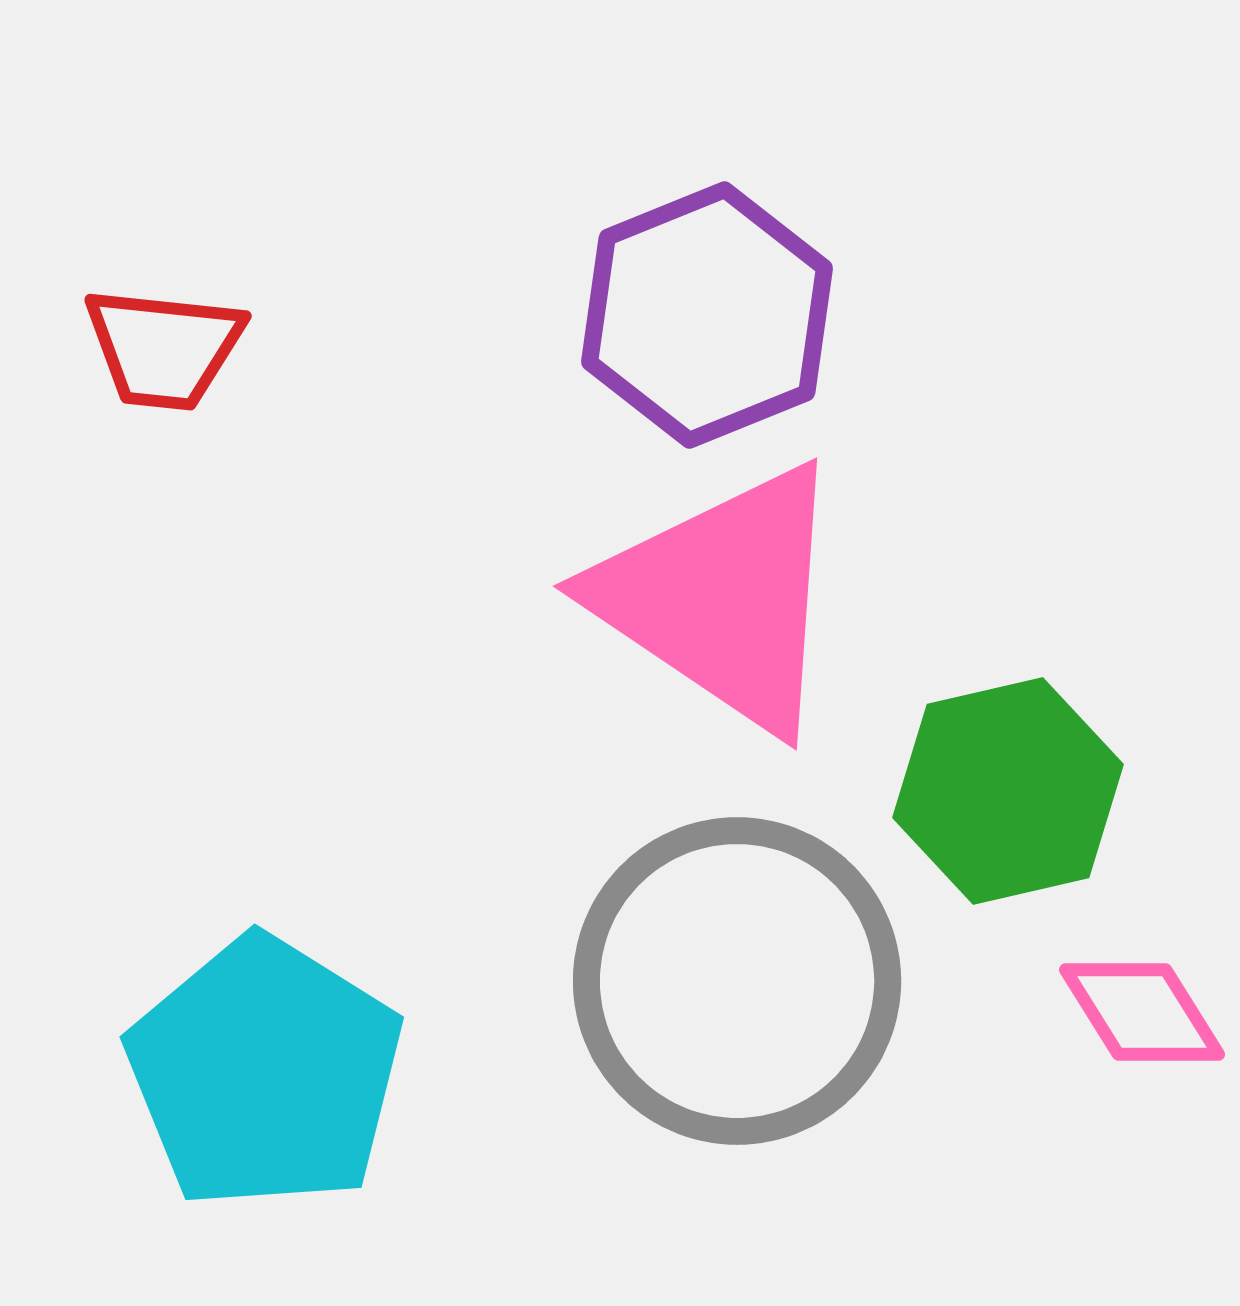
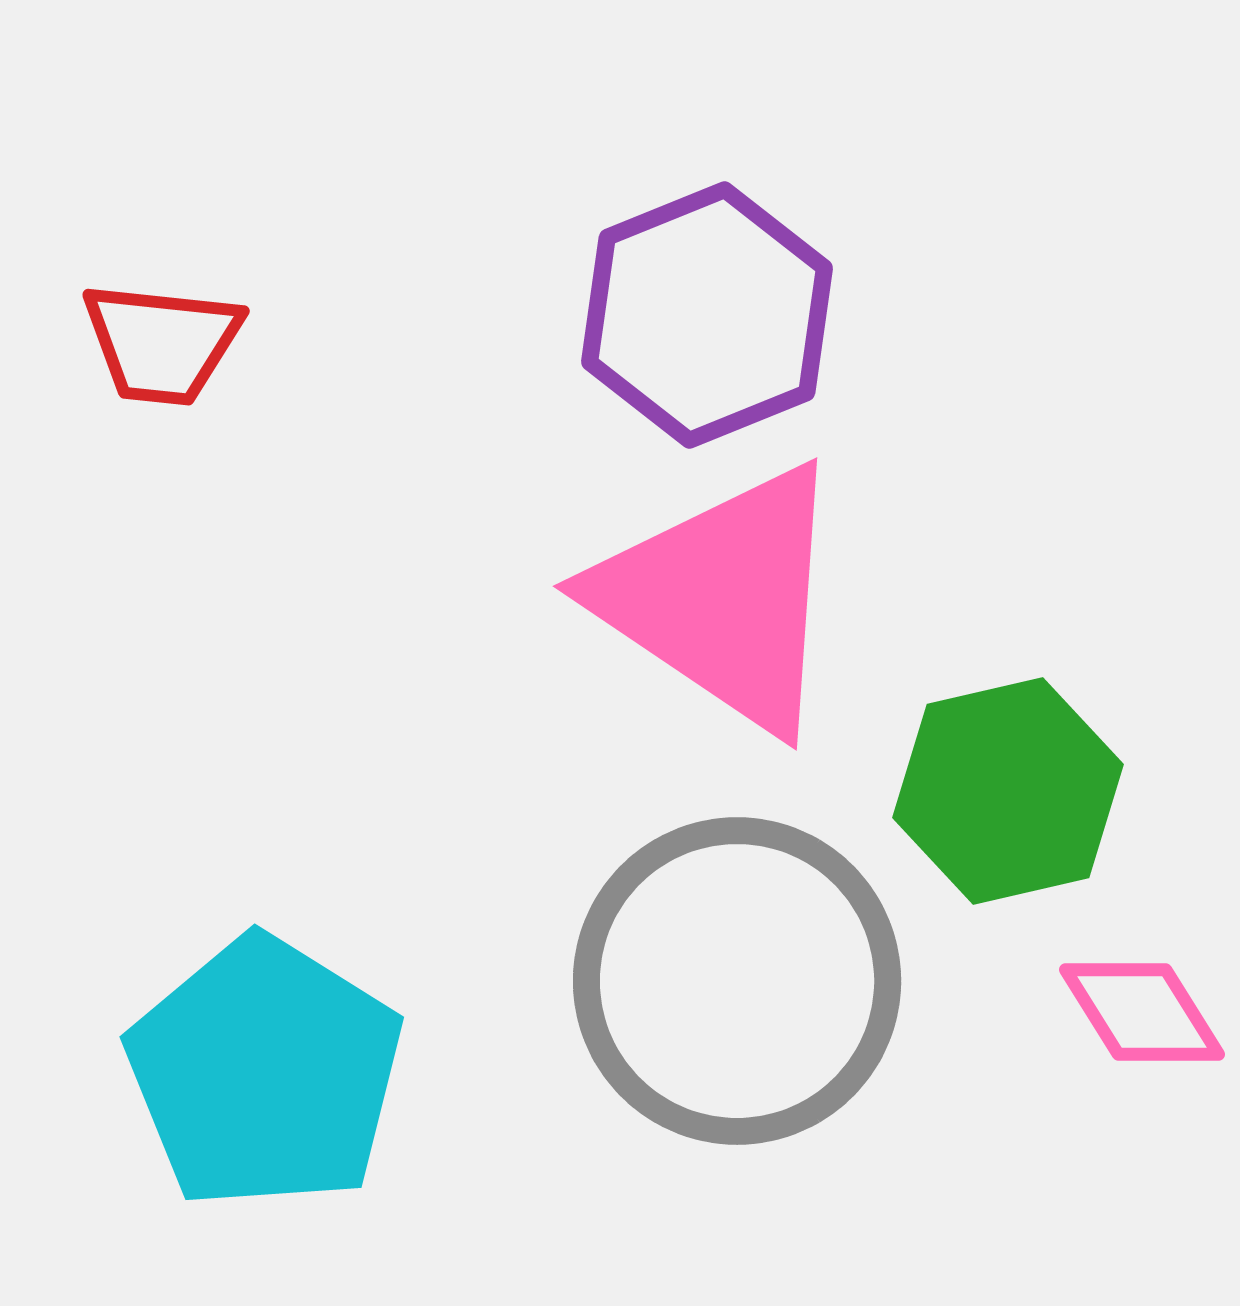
red trapezoid: moved 2 px left, 5 px up
